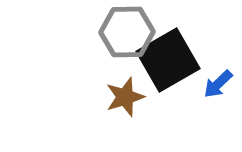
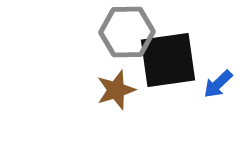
black square: rotated 22 degrees clockwise
brown star: moved 9 px left, 7 px up
